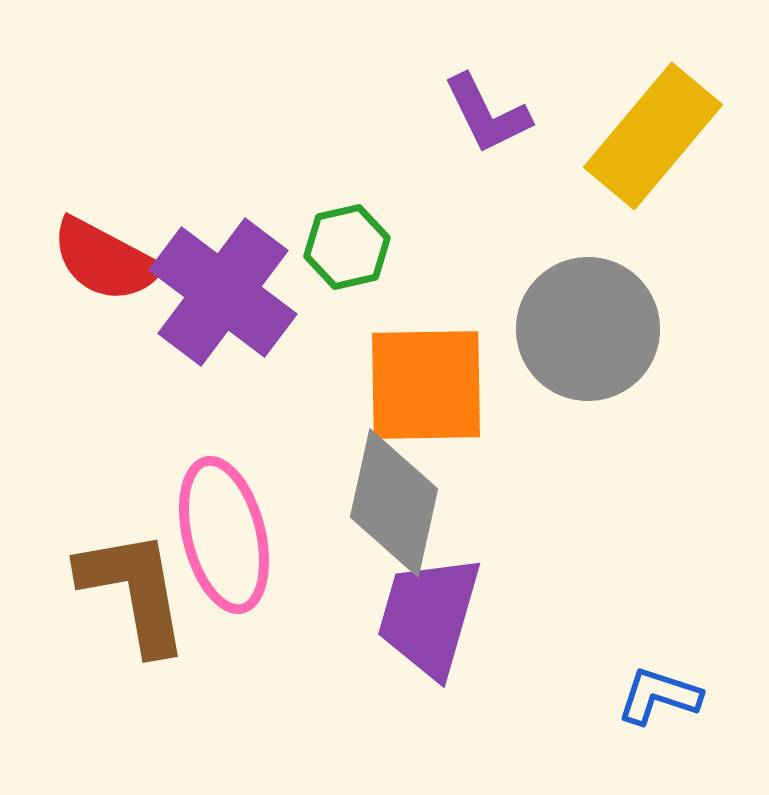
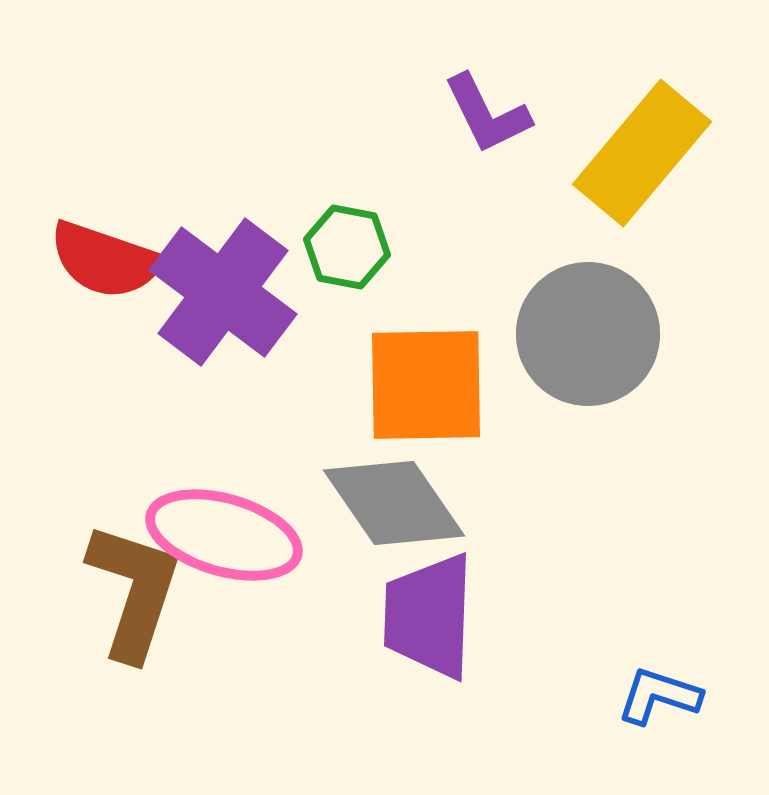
yellow rectangle: moved 11 px left, 17 px down
green hexagon: rotated 24 degrees clockwise
red semicircle: rotated 9 degrees counterclockwise
gray circle: moved 5 px down
gray diamond: rotated 47 degrees counterclockwise
pink ellipse: rotated 60 degrees counterclockwise
brown L-shape: rotated 28 degrees clockwise
purple trapezoid: rotated 14 degrees counterclockwise
